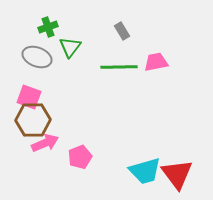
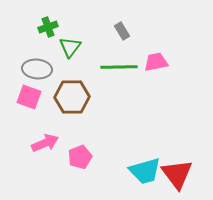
gray ellipse: moved 12 px down; rotated 16 degrees counterclockwise
brown hexagon: moved 39 px right, 23 px up
